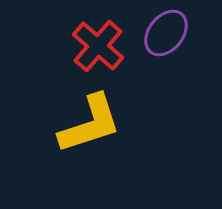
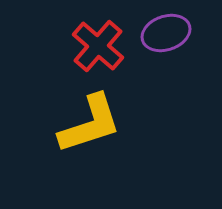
purple ellipse: rotated 33 degrees clockwise
